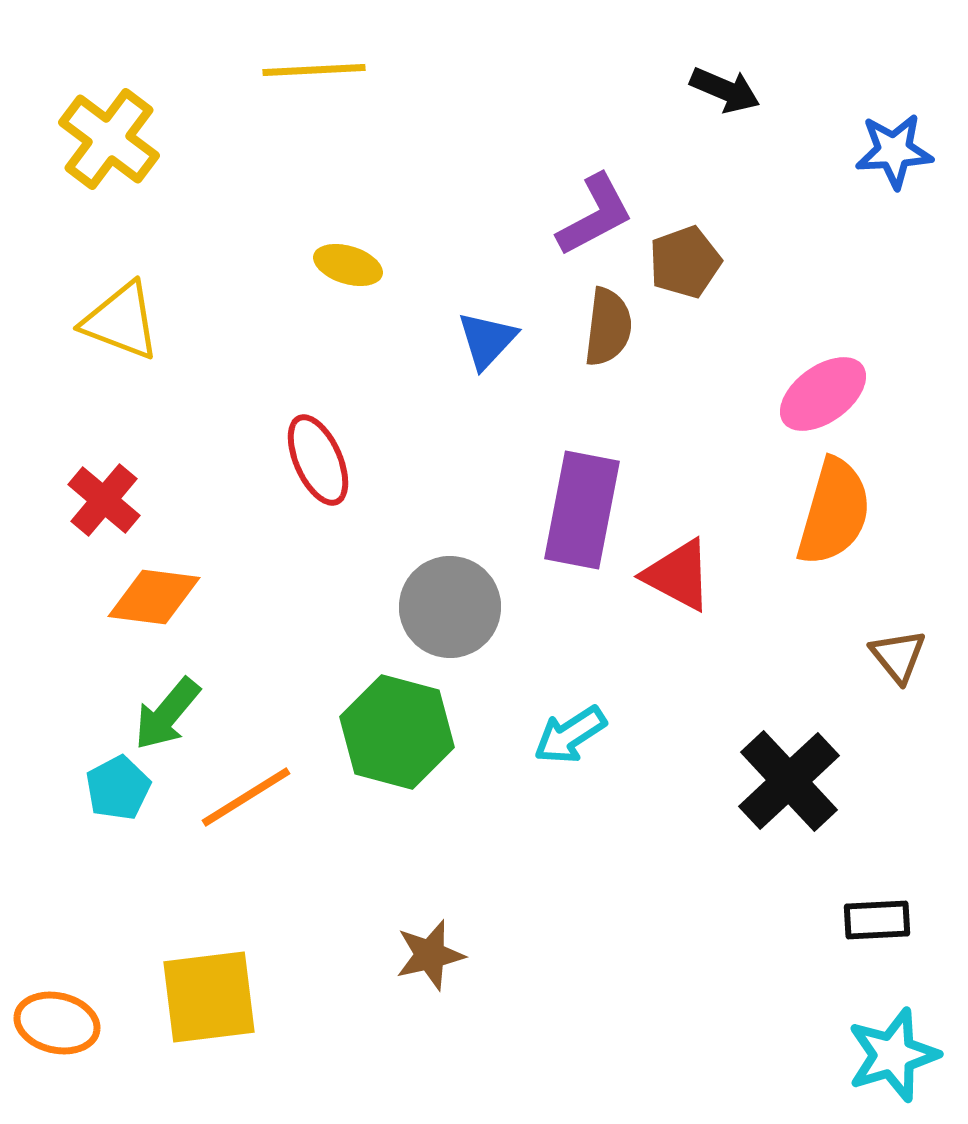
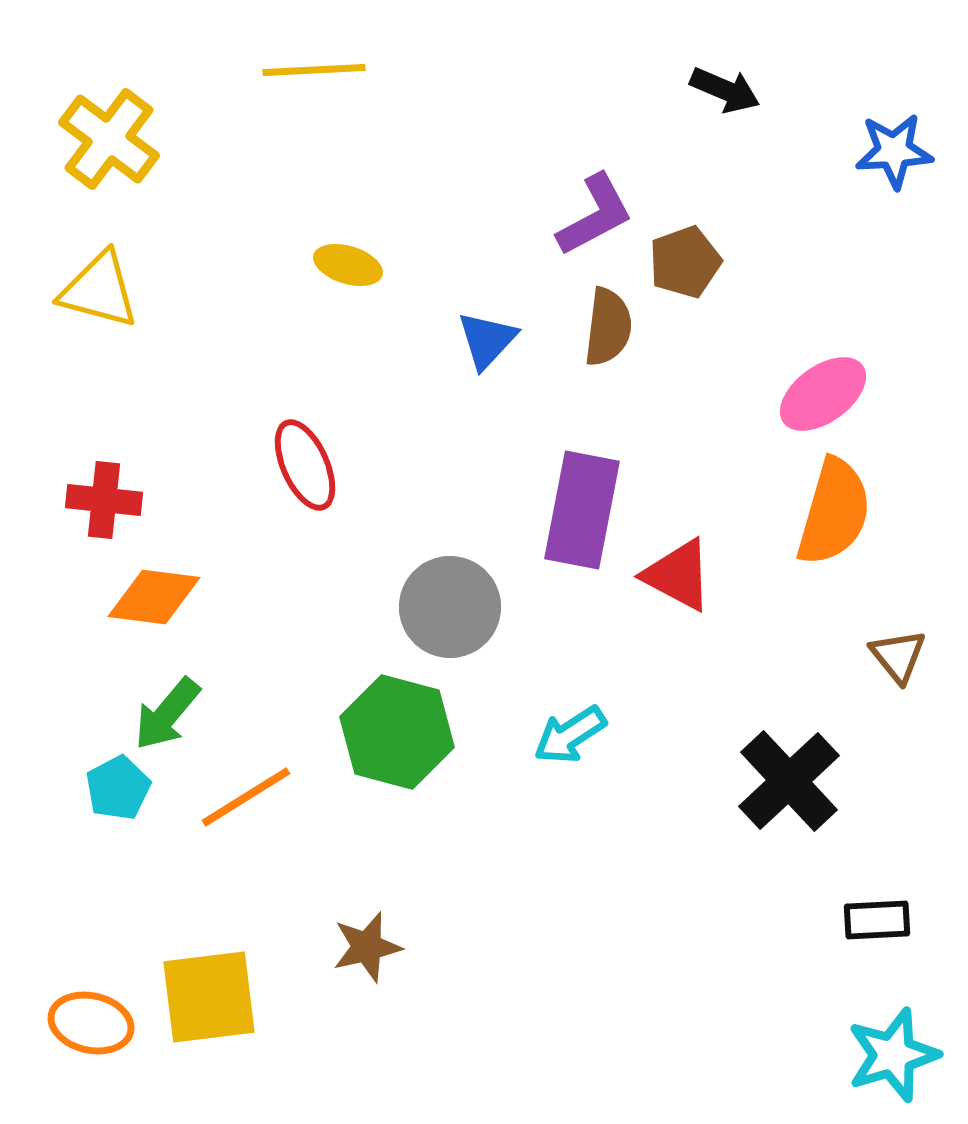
yellow triangle: moved 22 px left, 31 px up; rotated 6 degrees counterclockwise
red ellipse: moved 13 px left, 5 px down
red cross: rotated 34 degrees counterclockwise
brown star: moved 63 px left, 8 px up
orange ellipse: moved 34 px right
